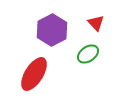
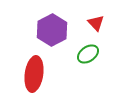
red ellipse: rotated 24 degrees counterclockwise
